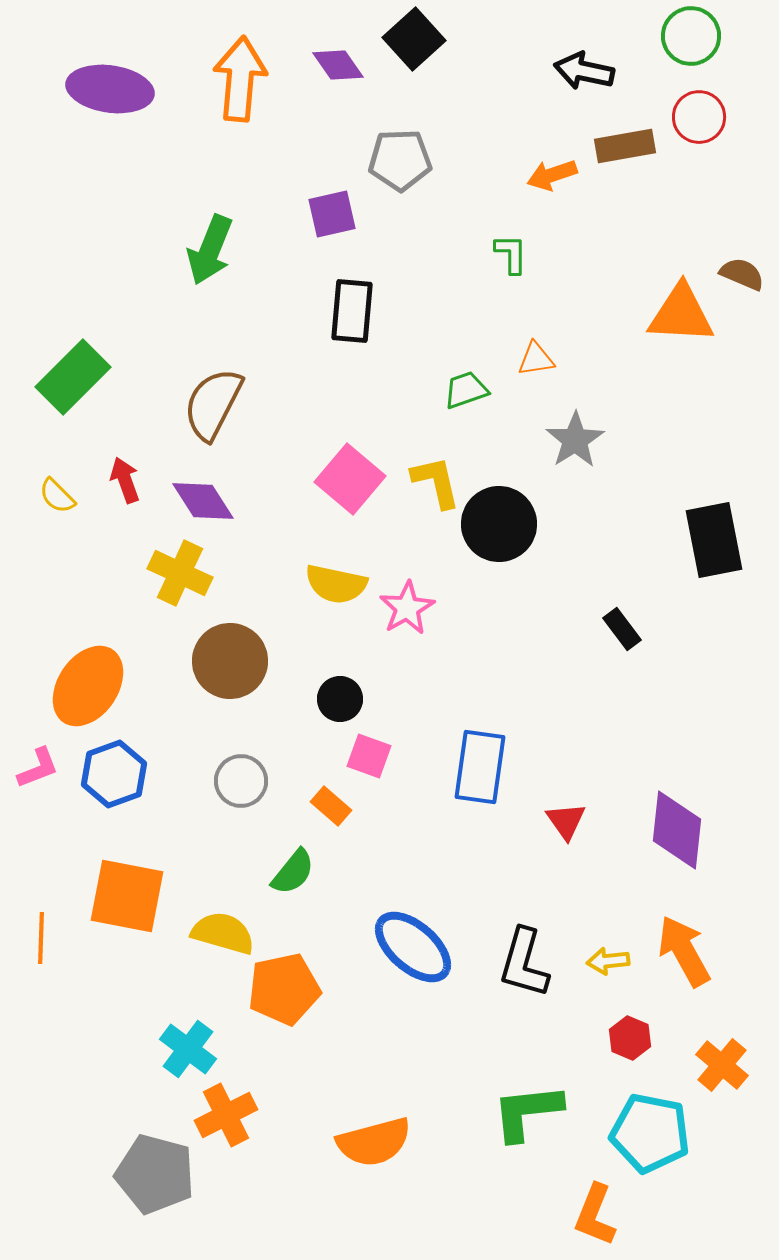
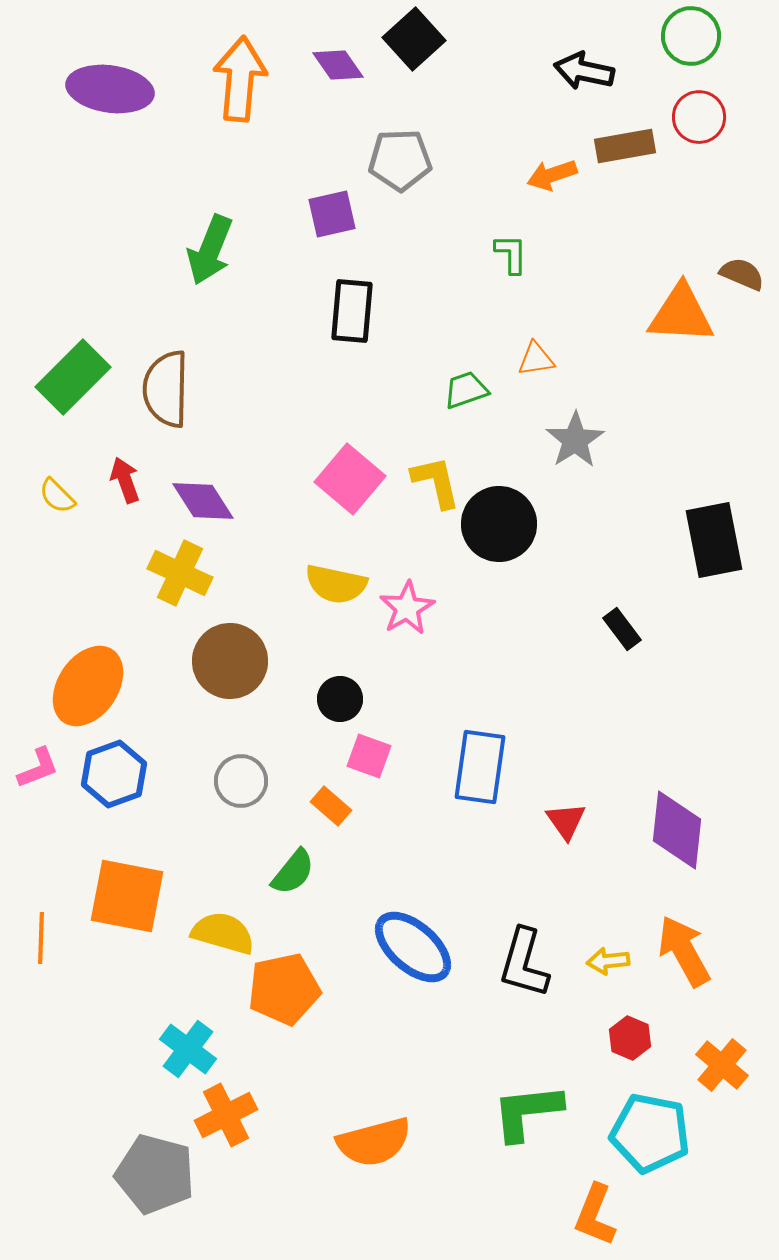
brown semicircle at (213, 404): moved 47 px left, 15 px up; rotated 26 degrees counterclockwise
